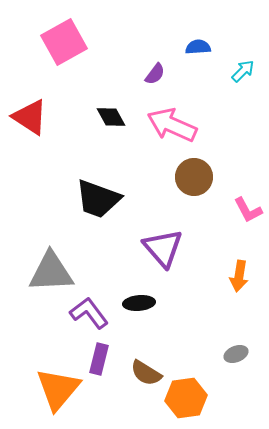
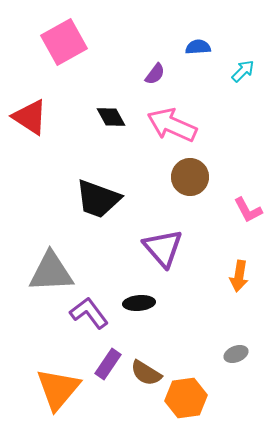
brown circle: moved 4 px left
purple rectangle: moved 9 px right, 5 px down; rotated 20 degrees clockwise
